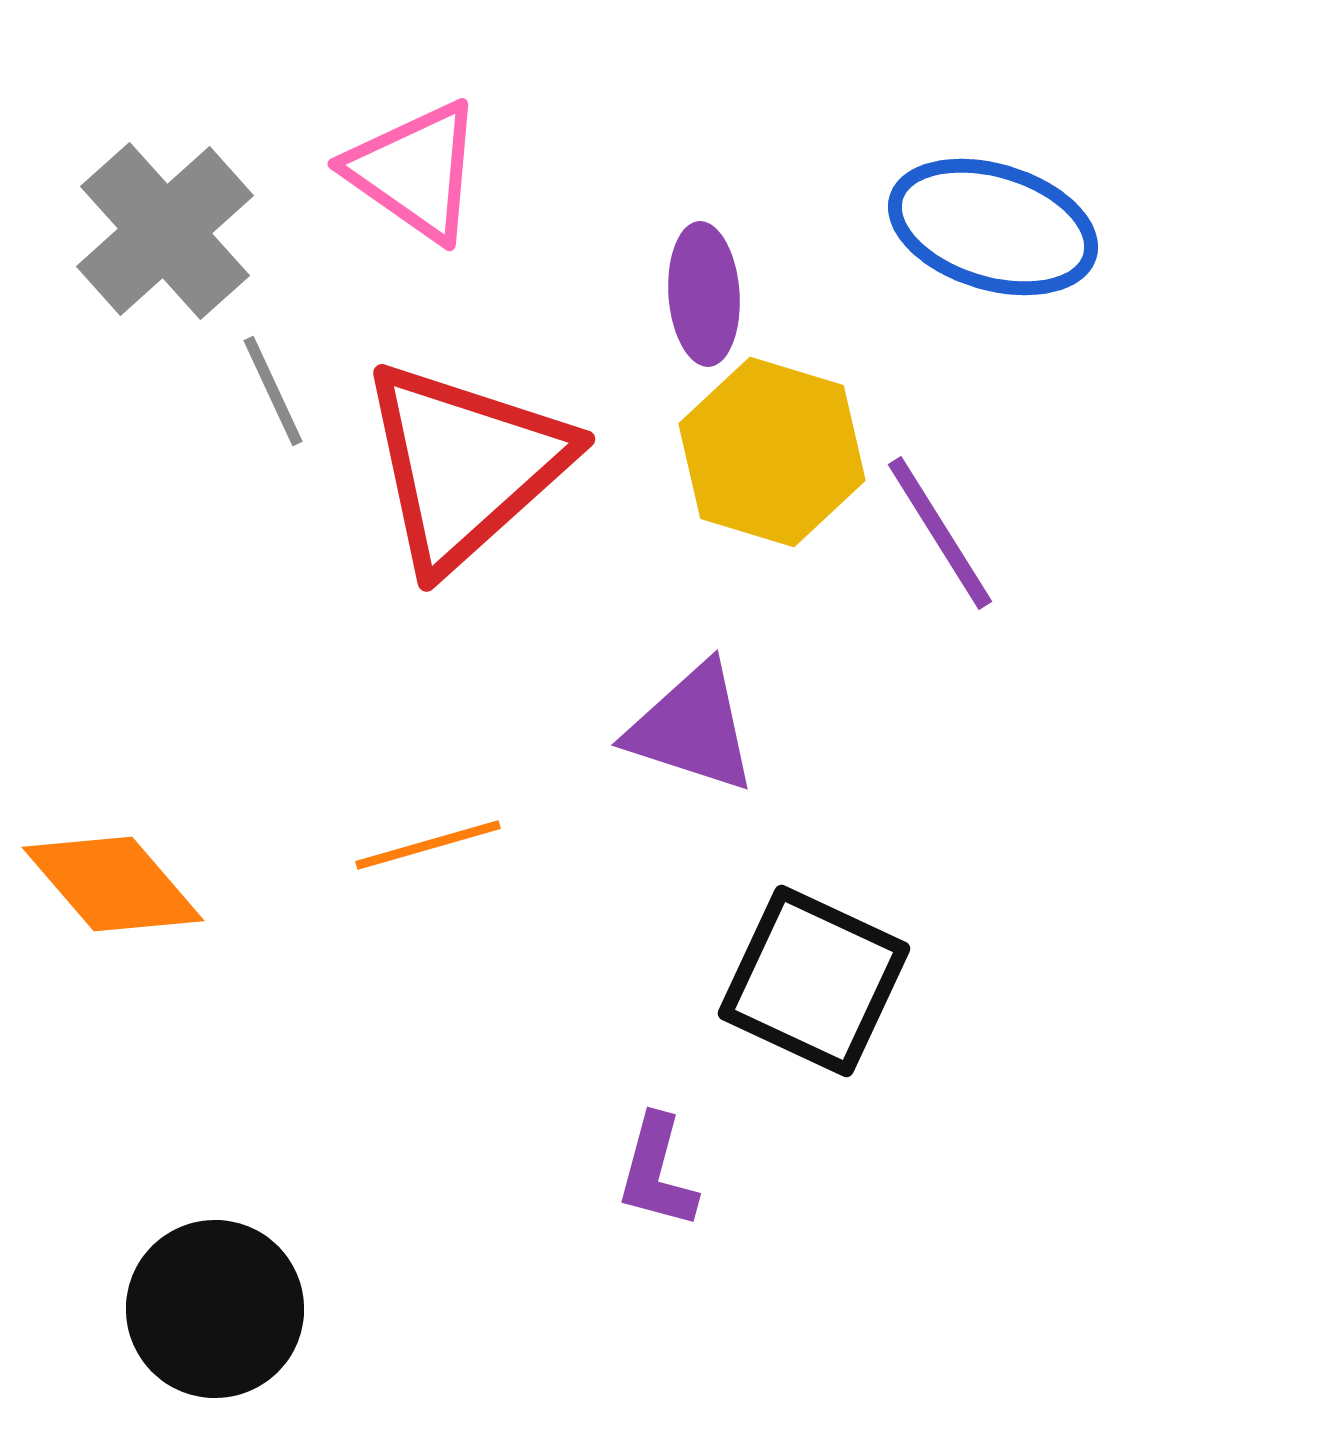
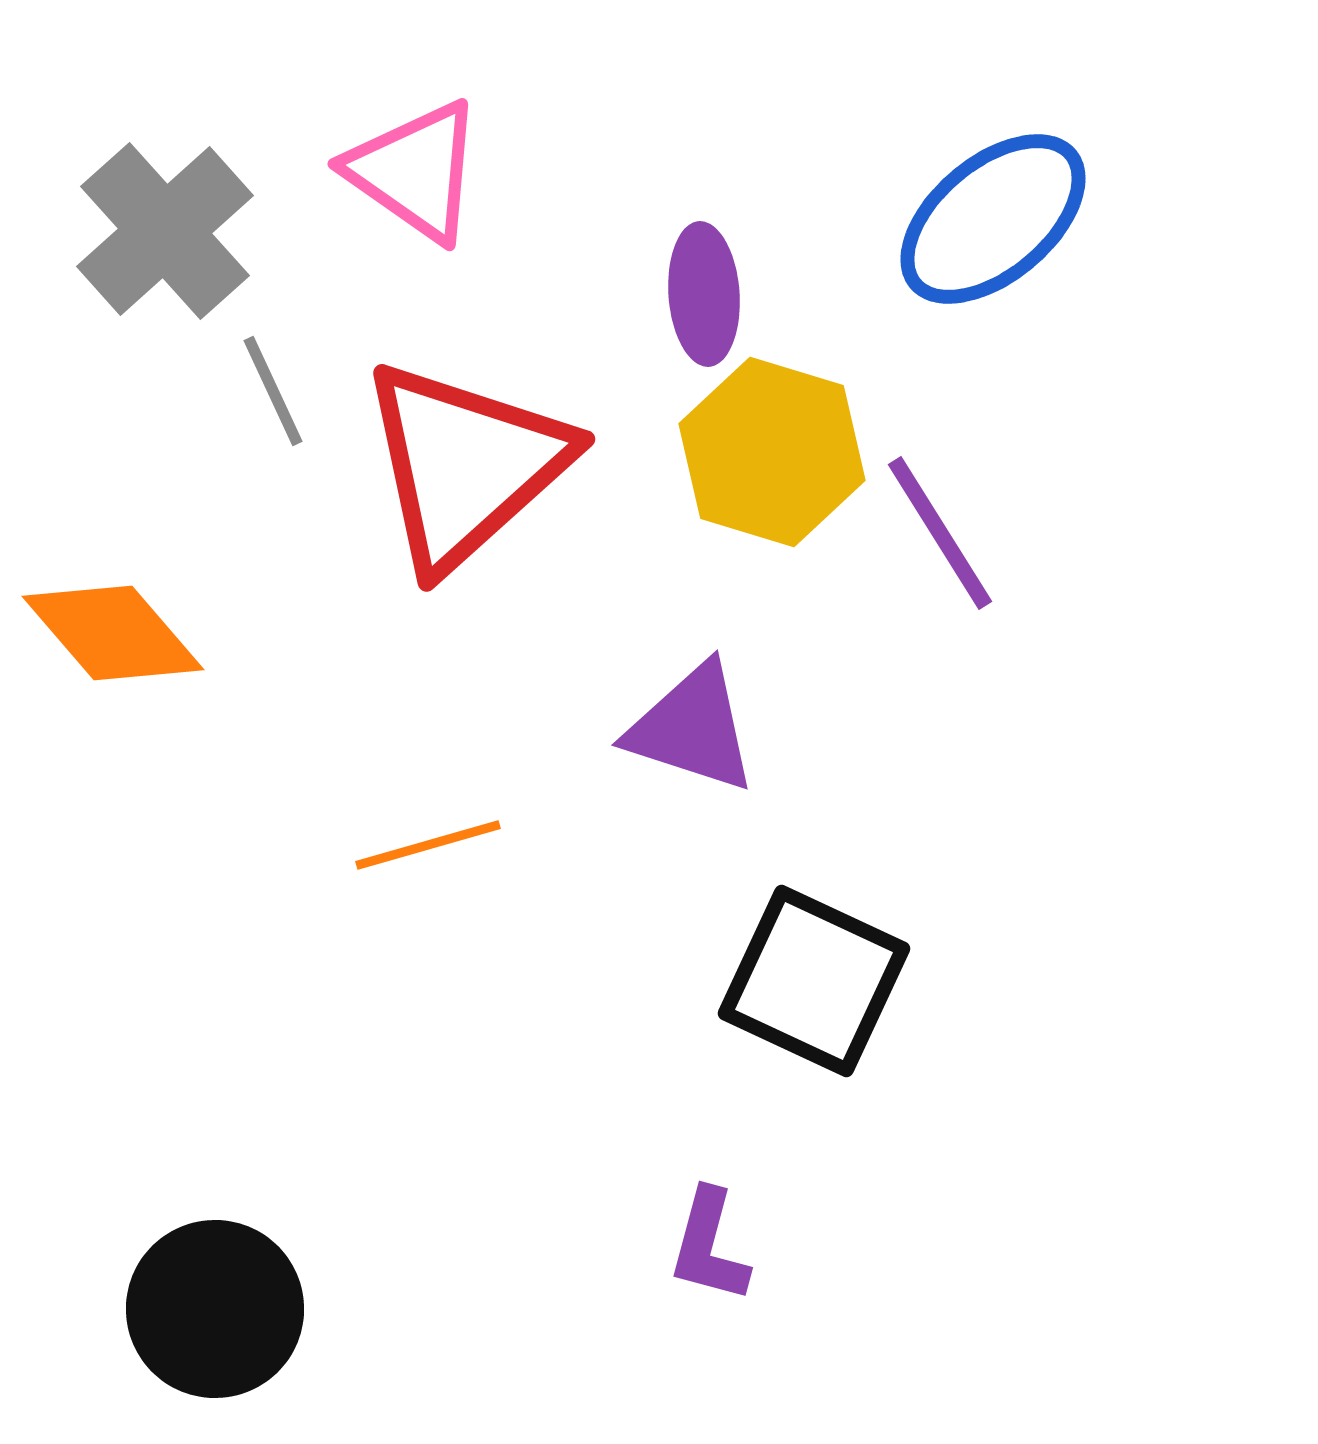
blue ellipse: moved 8 px up; rotated 57 degrees counterclockwise
orange diamond: moved 251 px up
purple L-shape: moved 52 px right, 74 px down
